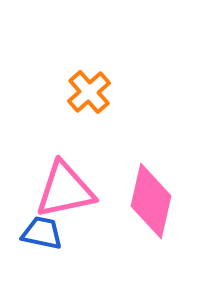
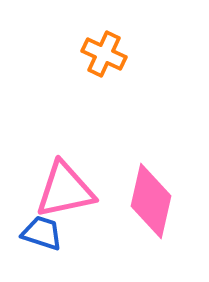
orange cross: moved 15 px right, 38 px up; rotated 24 degrees counterclockwise
blue trapezoid: rotated 6 degrees clockwise
